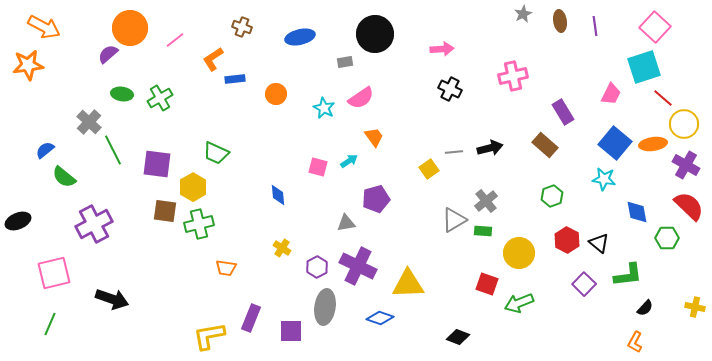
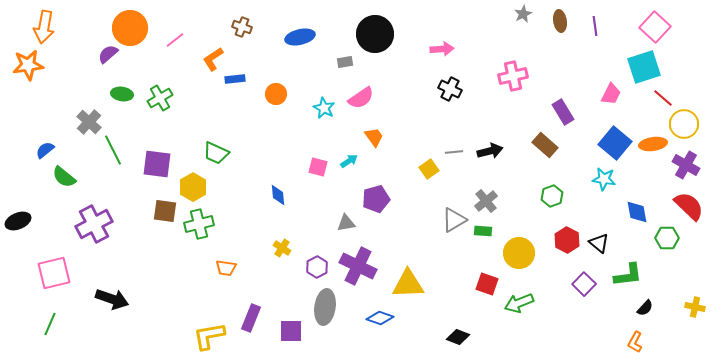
orange arrow at (44, 27): rotated 72 degrees clockwise
black arrow at (490, 148): moved 3 px down
